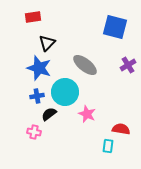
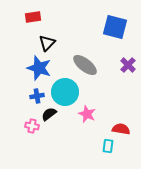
purple cross: rotated 14 degrees counterclockwise
pink cross: moved 2 px left, 6 px up
